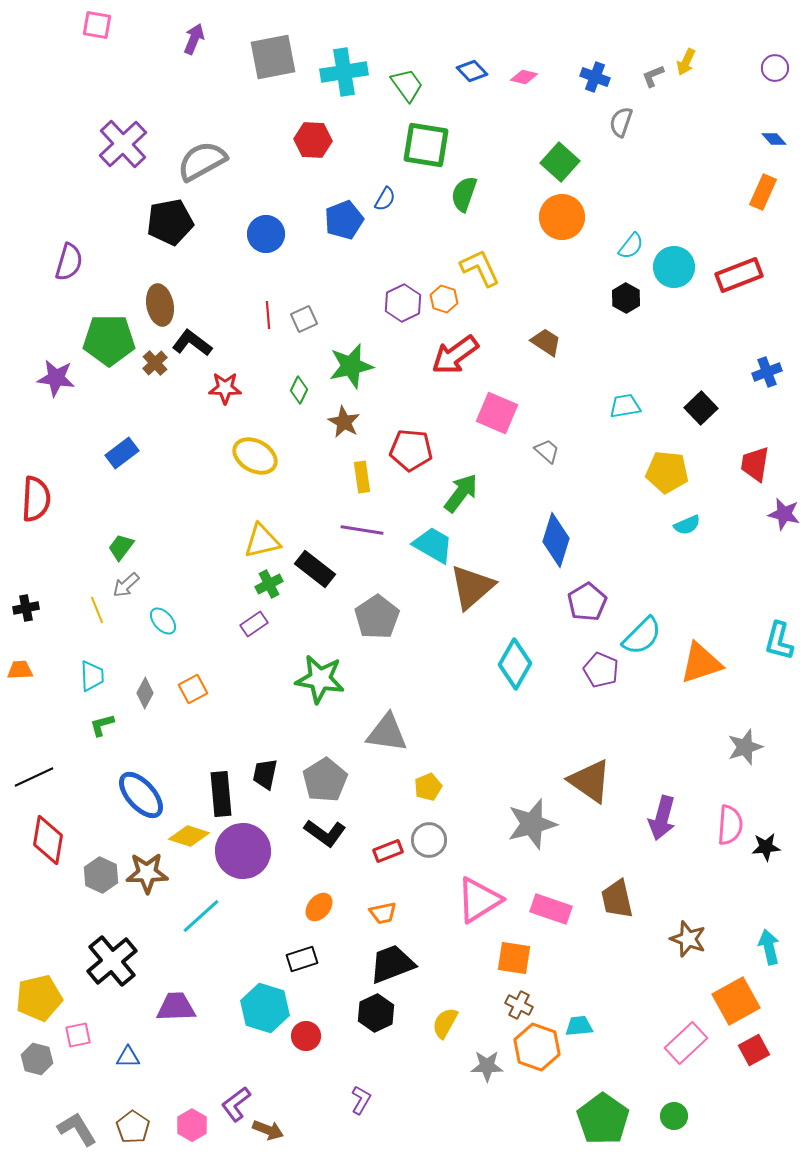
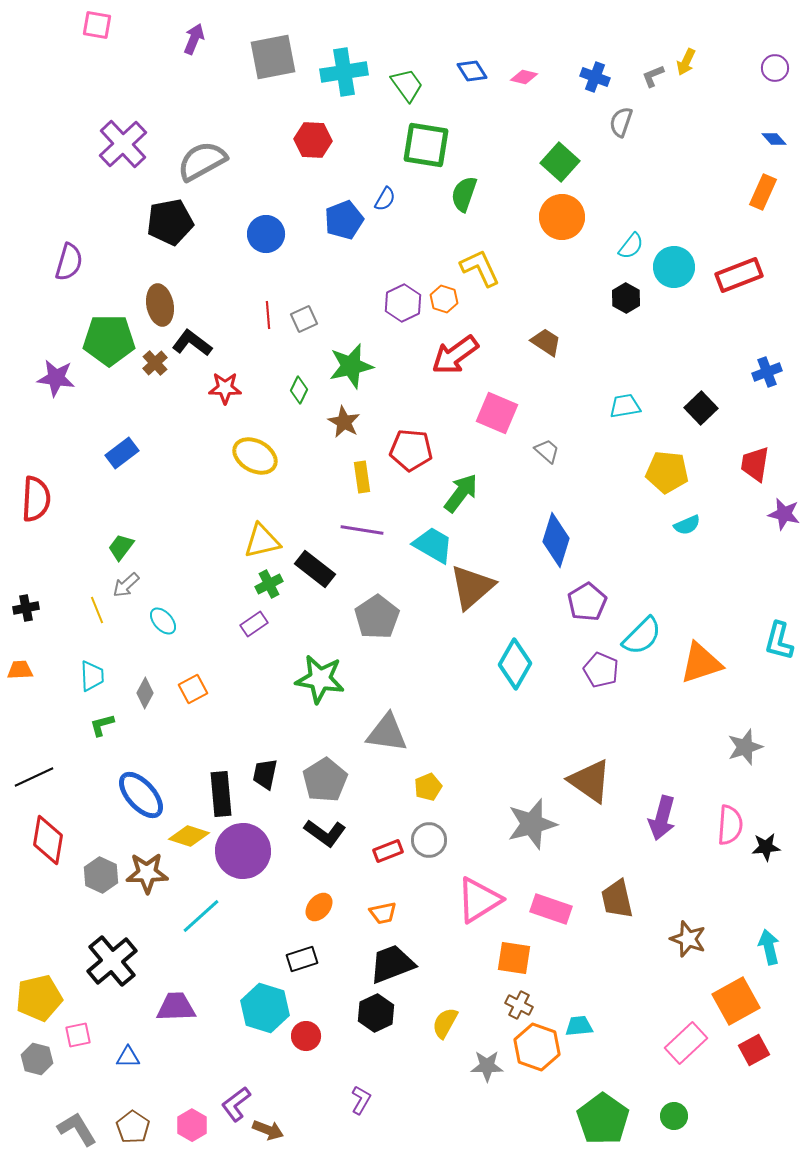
blue diamond at (472, 71): rotated 12 degrees clockwise
